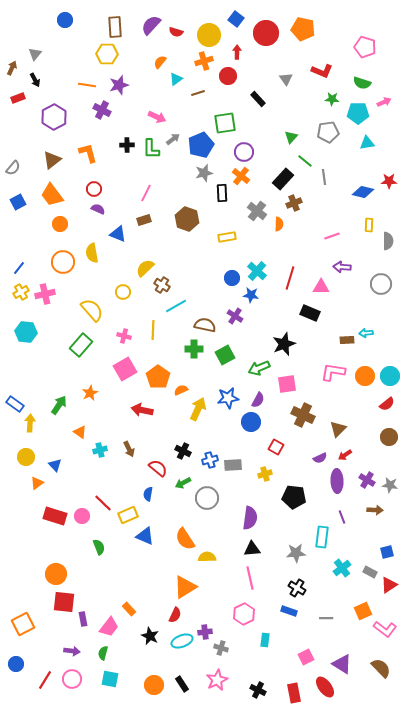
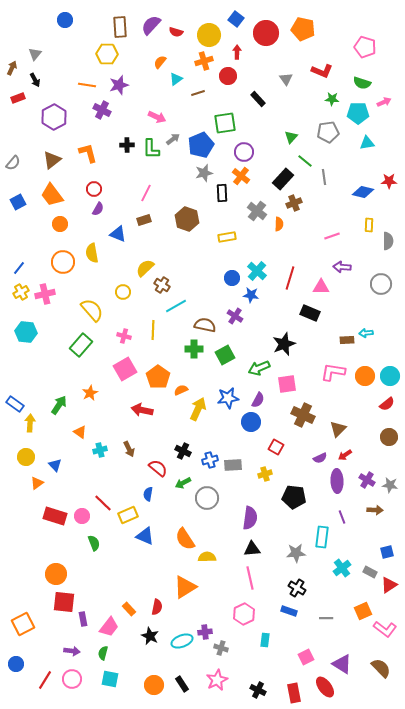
brown rectangle at (115, 27): moved 5 px right
gray semicircle at (13, 168): moved 5 px up
purple semicircle at (98, 209): rotated 96 degrees clockwise
green semicircle at (99, 547): moved 5 px left, 4 px up
red semicircle at (175, 615): moved 18 px left, 8 px up; rotated 14 degrees counterclockwise
